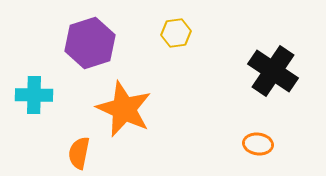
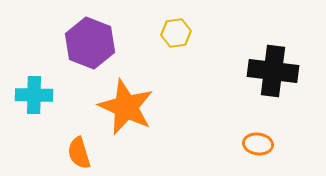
purple hexagon: rotated 21 degrees counterclockwise
black cross: rotated 27 degrees counterclockwise
orange star: moved 2 px right, 2 px up
orange semicircle: rotated 28 degrees counterclockwise
